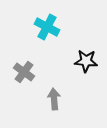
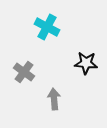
black star: moved 2 px down
